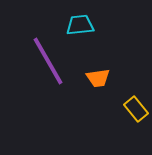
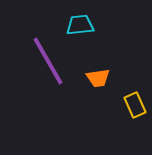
yellow rectangle: moved 1 px left, 4 px up; rotated 15 degrees clockwise
